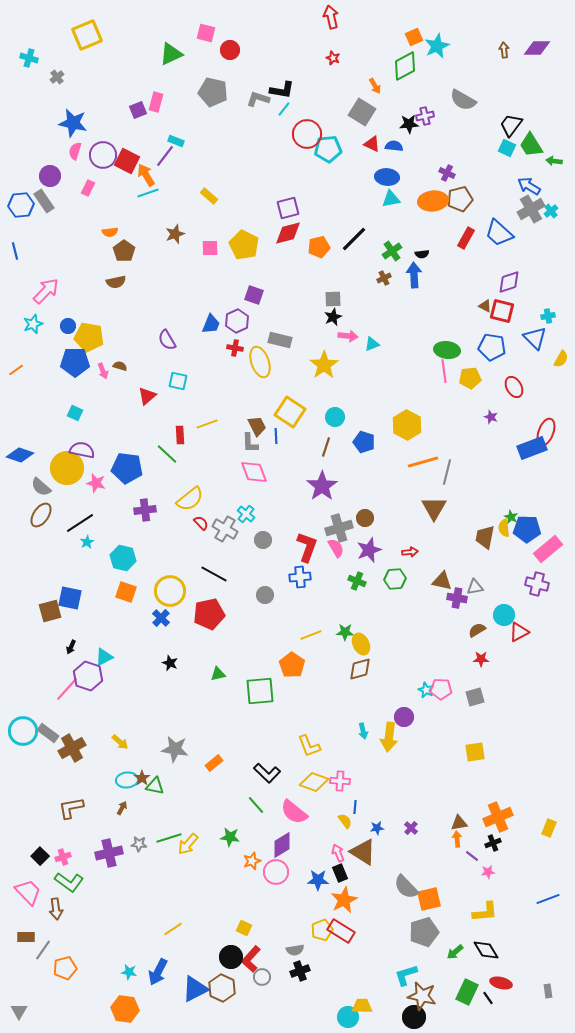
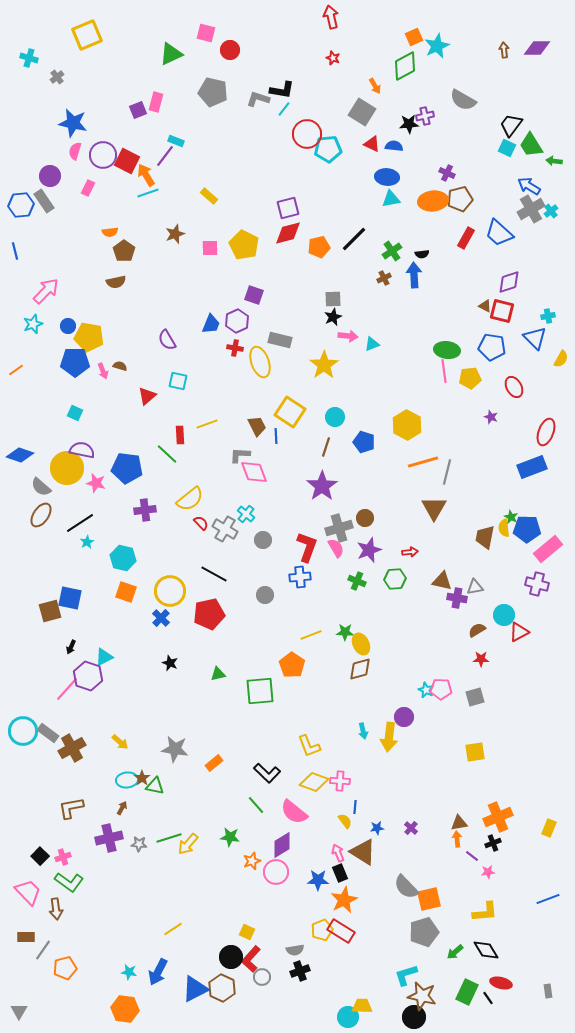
gray L-shape at (250, 443): moved 10 px left, 12 px down; rotated 95 degrees clockwise
blue rectangle at (532, 448): moved 19 px down
purple cross at (109, 853): moved 15 px up
yellow square at (244, 928): moved 3 px right, 4 px down
